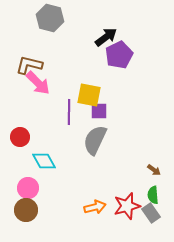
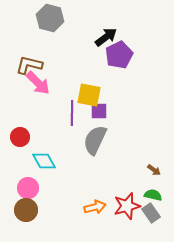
purple line: moved 3 px right, 1 px down
green semicircle: rotated 108 degrees clockwise
